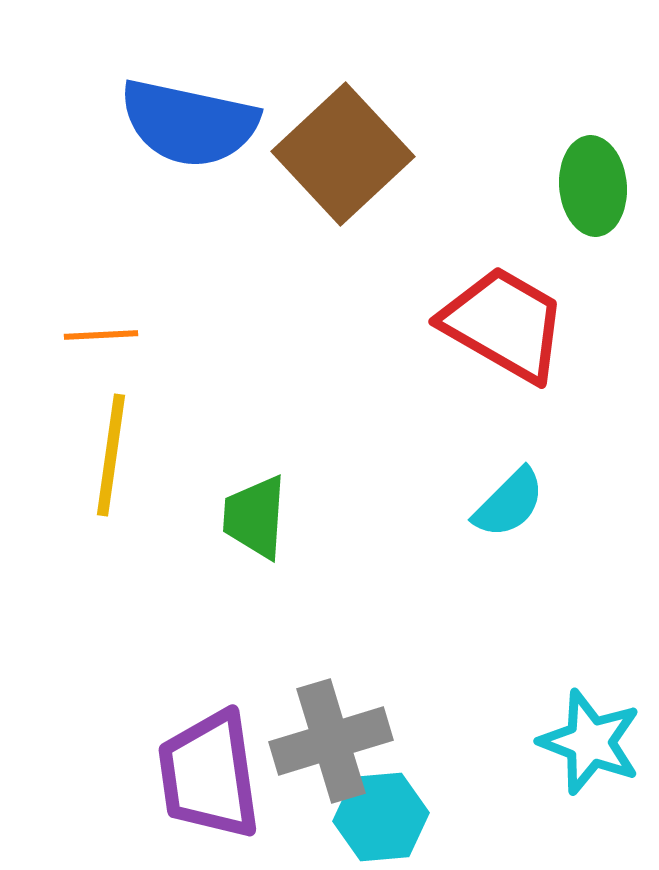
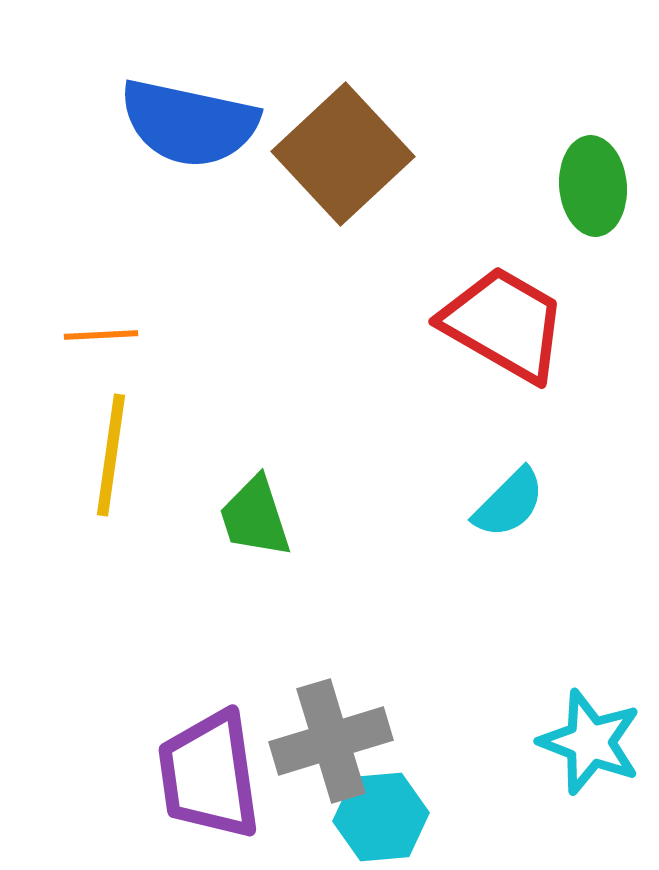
green trapezoid: rotated 22 degrees counterclockwise
